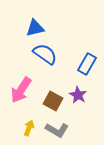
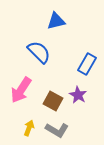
blue triangle: moved 21 px right, 7 px up
blue semicircle: moved 6 px left, 2 px up; rotated 10 degrees clockwise
